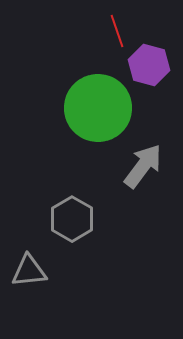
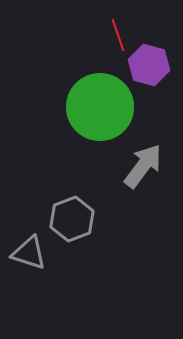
red line: moved 1 px right, 4 px down
green circle: moved 2 px right, 1 px up
gray hexagon: rotated 9 degrees clockwise
gray triangle: moved 18 px up; rotated 24 degrees clockwise
